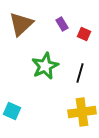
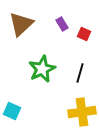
green star: moved 3 px left, 3 px down
